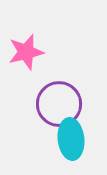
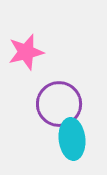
cyan ellipse: moved 1 px right
